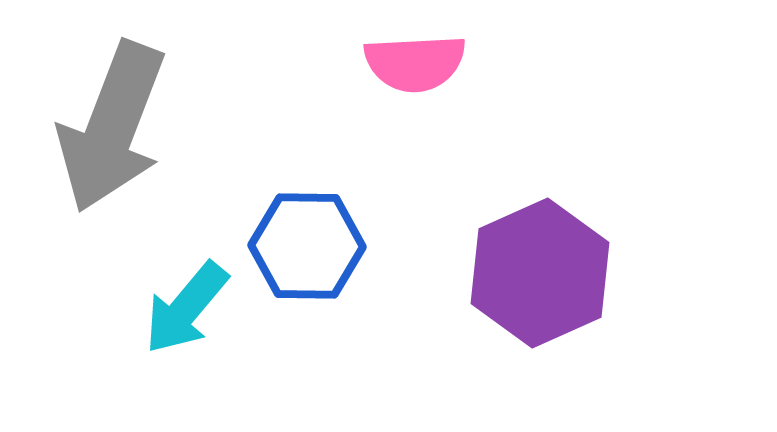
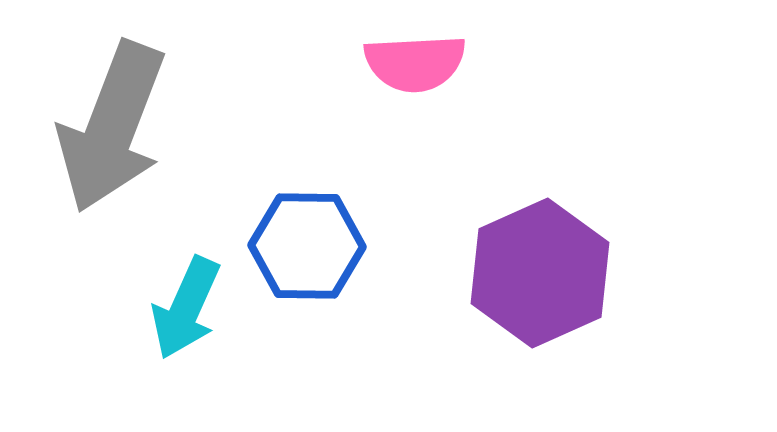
cyan arrow: rotated 16 degrees counterclockwise
